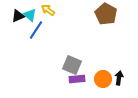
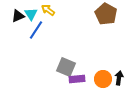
cyan triangle: moved 1 px right, 1 px up; rotated 16 degrees clockwise
gray square: moved 6 px left, 2 px down
